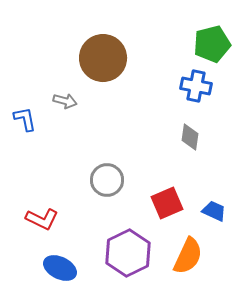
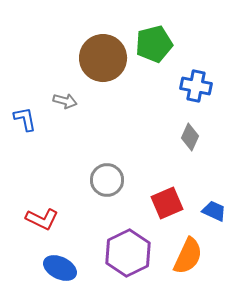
green pentagon: moved 58 px left
gray diamond: rotated 16 degrees clockwise
